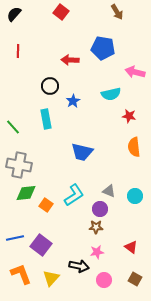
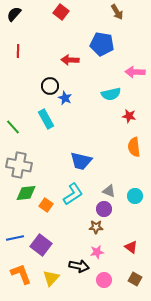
blue pentagon: moved 1 px left, 4 px up
pink arrow: rotated 12 degrees counterclockwise
blue star: moved 8 px left, 3 px up; rotated 16 degrees counterclockwise
cyan rectangle: rotated 18 degrees counterclockwise
blue trapezoid: moved 1 px left, 9 px down
cyan L-shape: moved 1 px left, 1 px up
purple circle: moved 4 px right
